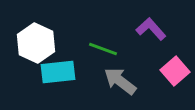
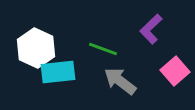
purple L-shape: rotated 92 degrees counterclockwise
white hexagon: moved 5 px down
